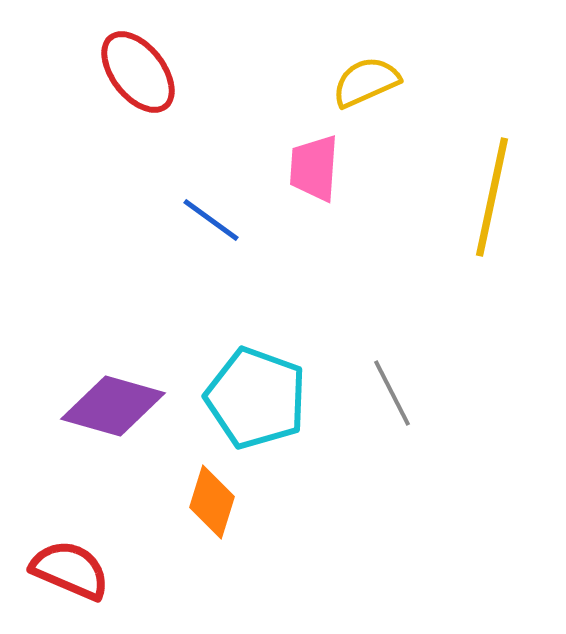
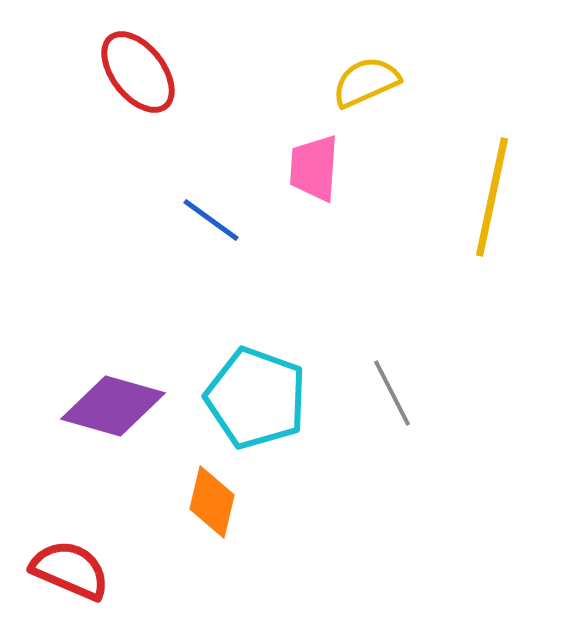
orange diamond: rotated 4 degrees counterclockwise
